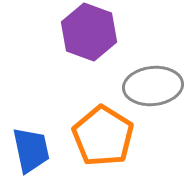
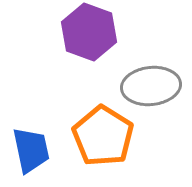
gray ellipse: moved 2 px left
